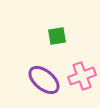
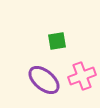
green square: moved 5 px down
